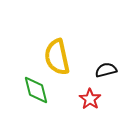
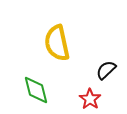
yellow semicircle: moved 14 px up
black semicircle: rotated 30 degrees counterclockwise
